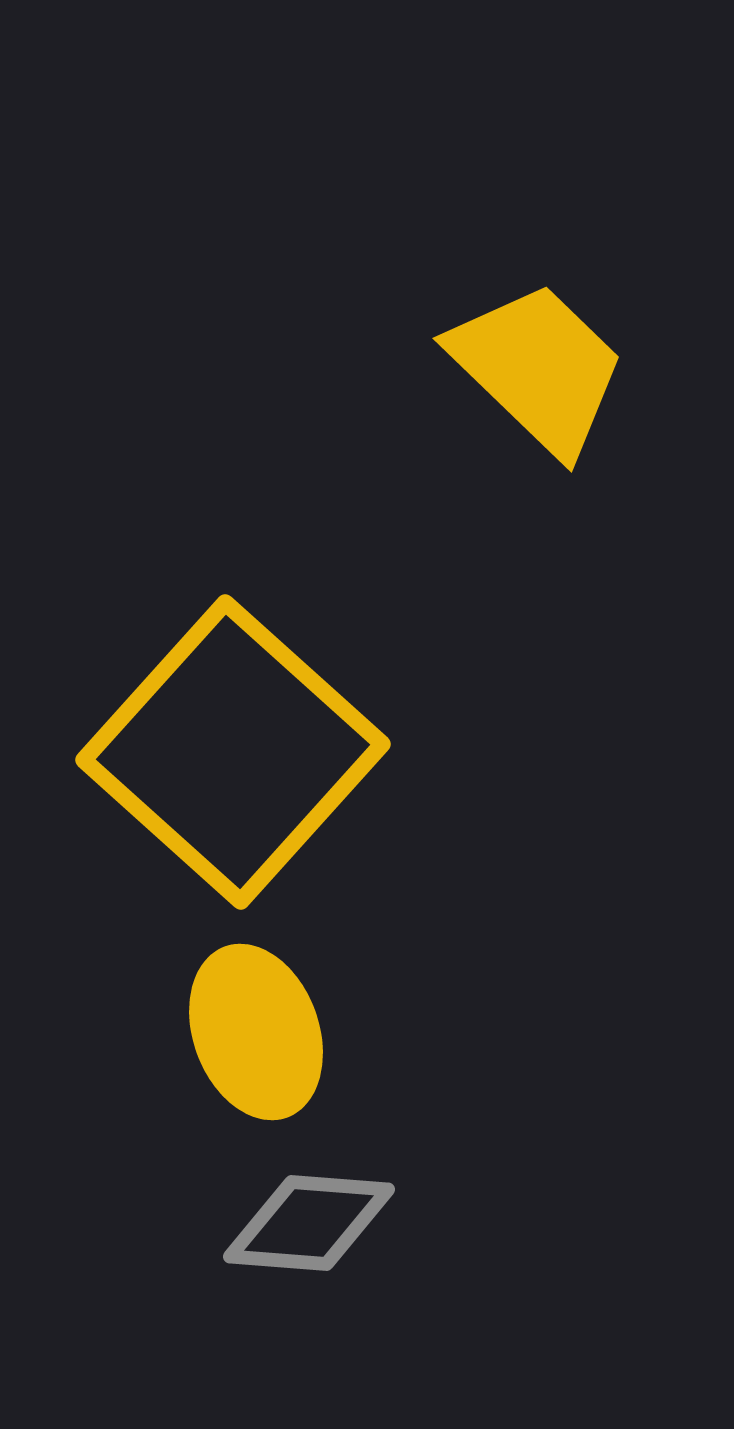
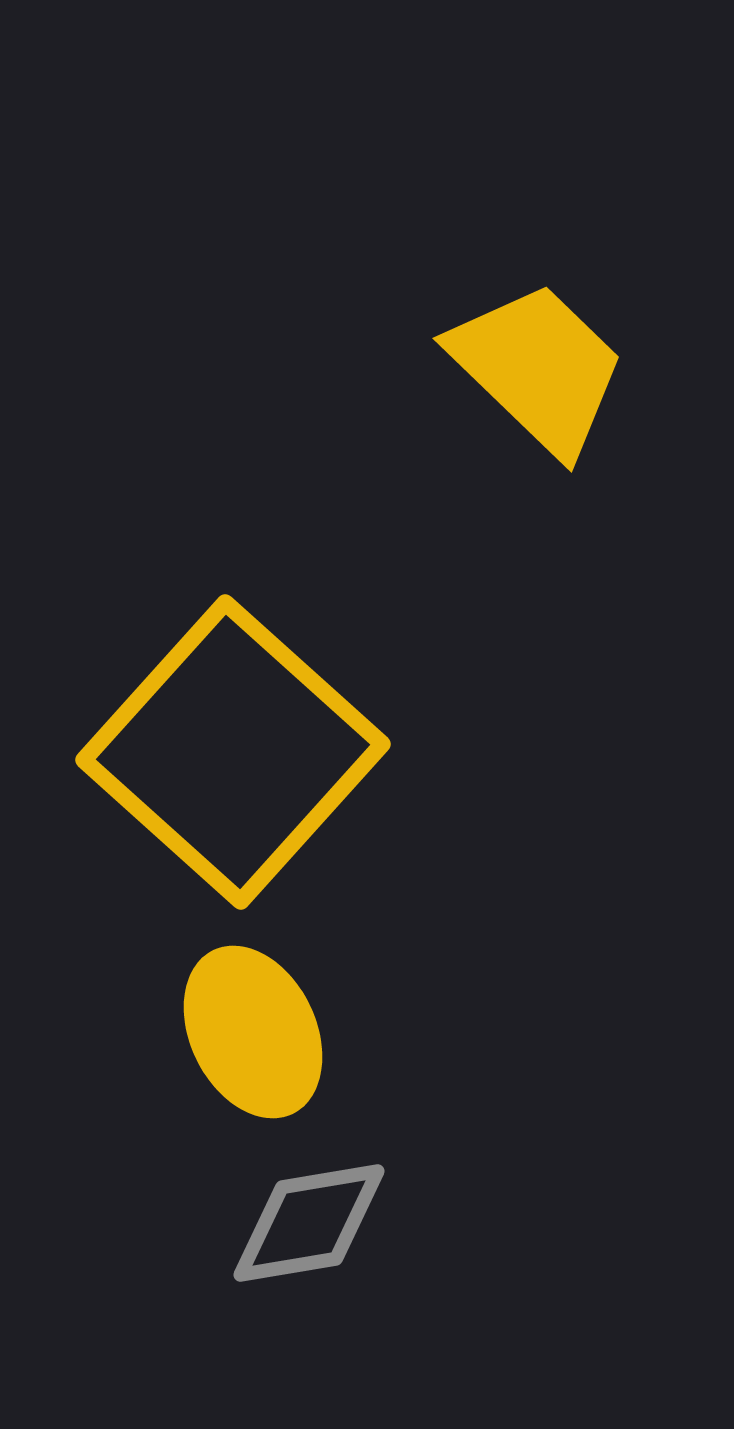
yellow ellipse: moved 3 px left; rotated 6 degrees counterclockwise
gray diamond: rotated 14 degrees counterclockwise
